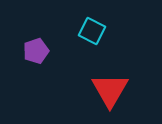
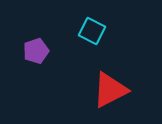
red triangle: rotated 33 degrees clockwise
